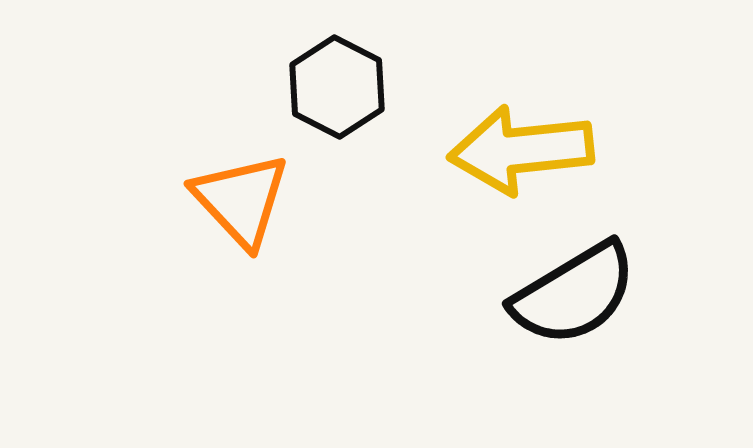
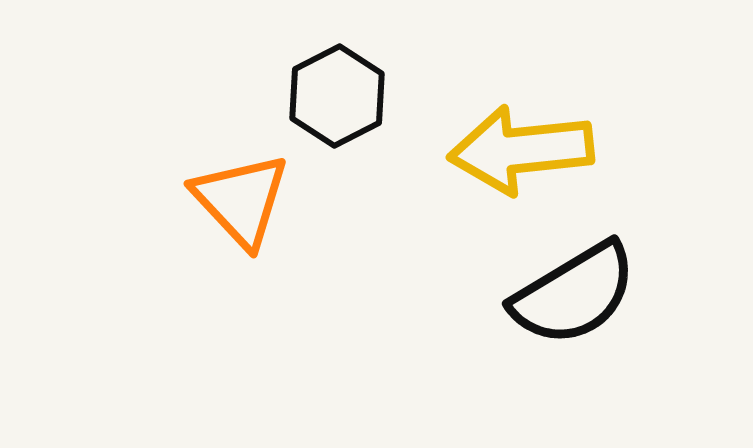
black hexagon: moved 9 px down; rotated 6 degrees clockwise
